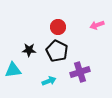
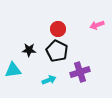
red circle: moved 2 px down
cyan arrow: moved 1 px up
